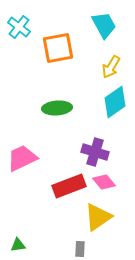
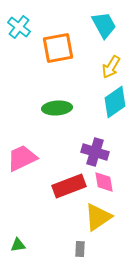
pink diamond: rotated 30 degrees clockwise
